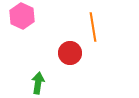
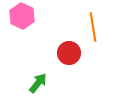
red circle: moved 1 px left
green arrow: rotated 30 degrees clockwise
